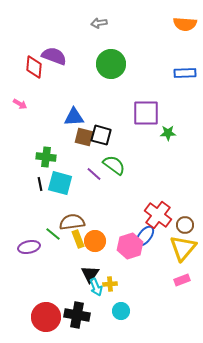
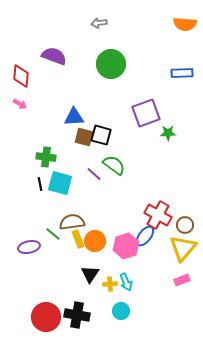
red diamond: moved 13 px left, 9 px down
blue rectangle: moved 3 px left
purple square: rotated 20 degrees counterclockwise
red cross: rotated 8 degrees counterclockwise
pink hexagon: moved 4 px left
cyan arrow: moved 30 px right, 5 px up
